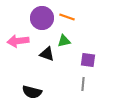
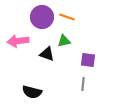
purple circle: moved 1 px up
